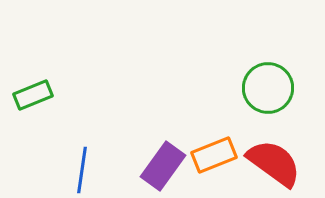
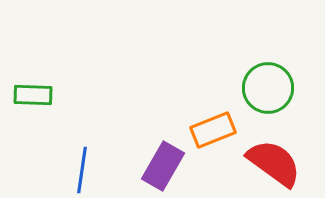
green rectangle: rotated 24 degrees clockwise
orange rectangle: moved 1 px left, 25 px up
purple rectangle: rotated 6 degrees counterclockwise
